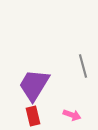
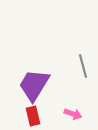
pink arrow: moved 1 px right, 1 px up
